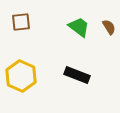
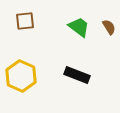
brown square: moved 4 px right, 1 px up
